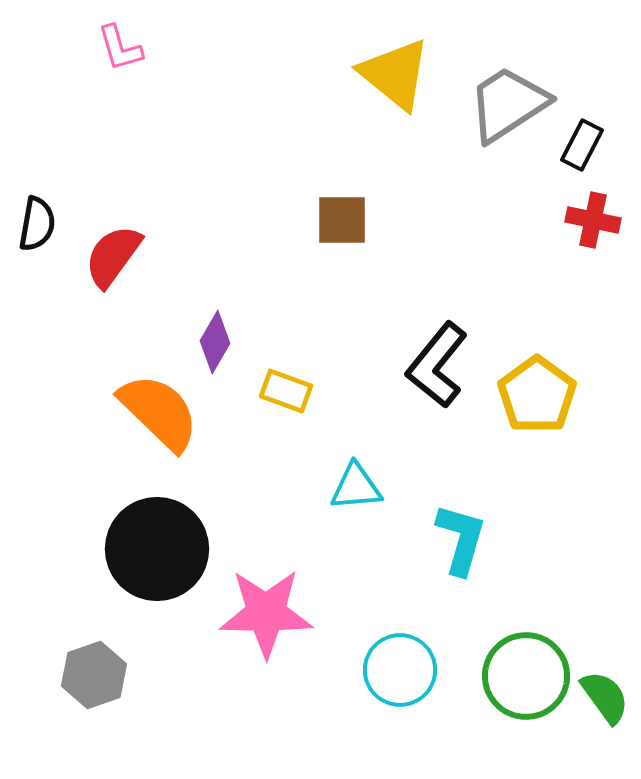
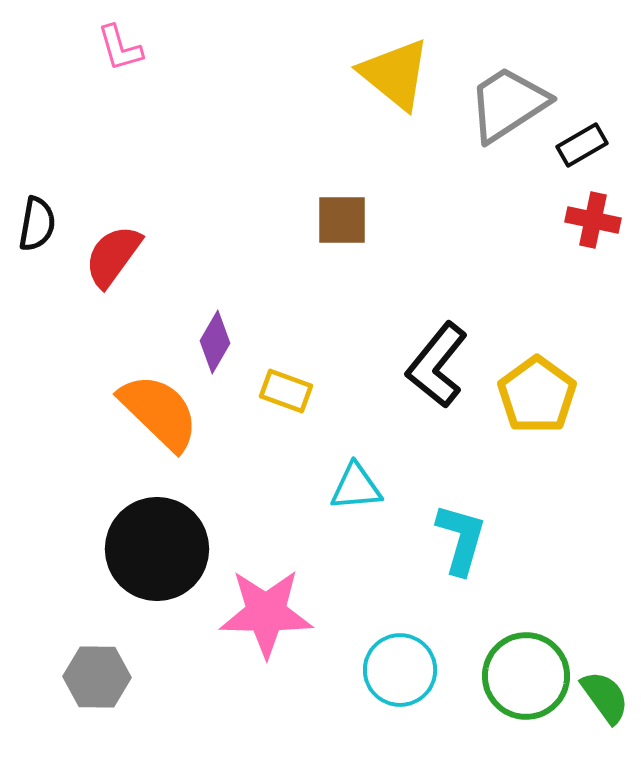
black rectangle: rotated 33 degrees clockwise
gray hexagon: moved 3 px right, 2 px down; rotated 20 degrees clockwise
